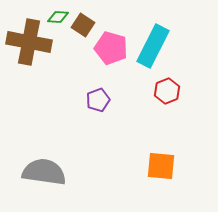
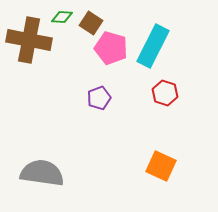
green diamond: moved 4 px right
brown square: moved 8 px right, 2 px up
brown cross: moved 2 px up
red hexagon: moved 2 px left, 2 px down; rotated 20 degrees counterclockwise
purple pentagon: moved 1 px right, 2 px up
orange square: rotated 20 degrees clockwise
gray semicircle: moved 2 px left, 1 px down
